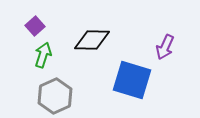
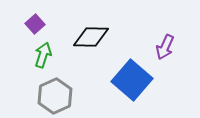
purple square: moved 2 px up
black diamond: moved 1 px left, 3 px up
blue square: rotated 24 degrees clockwise
